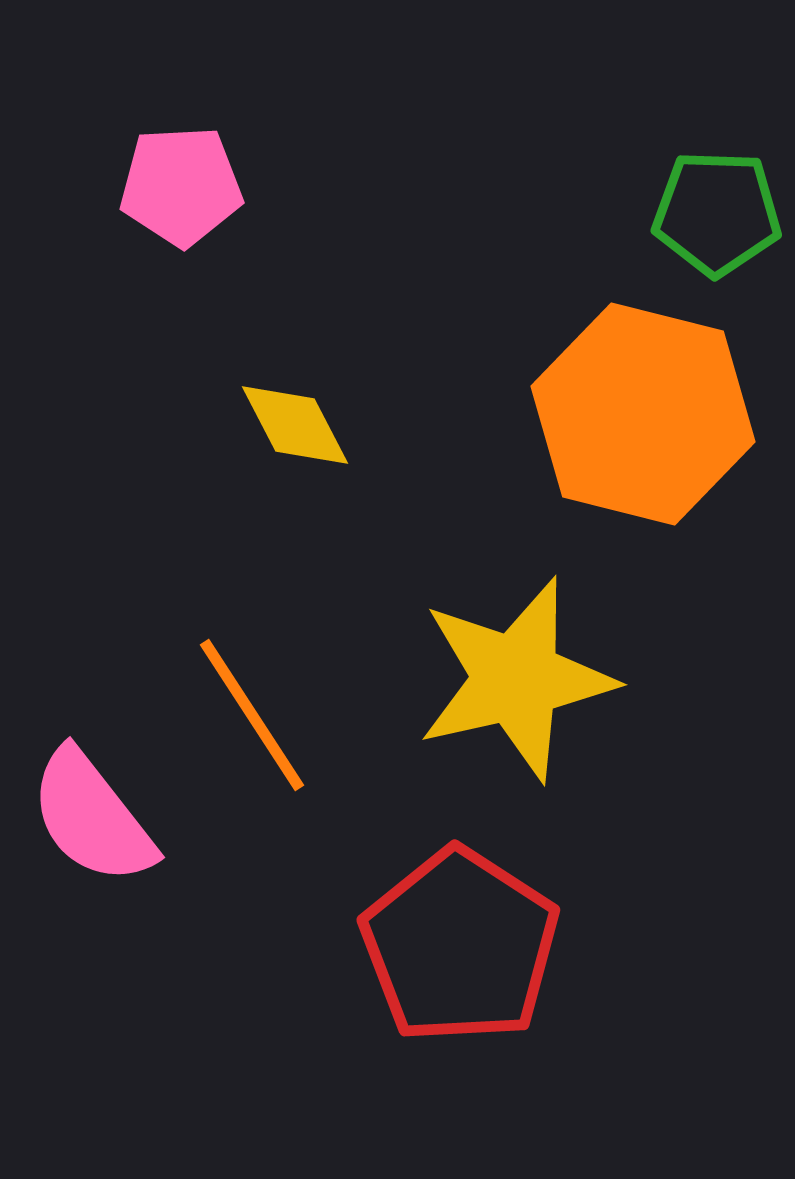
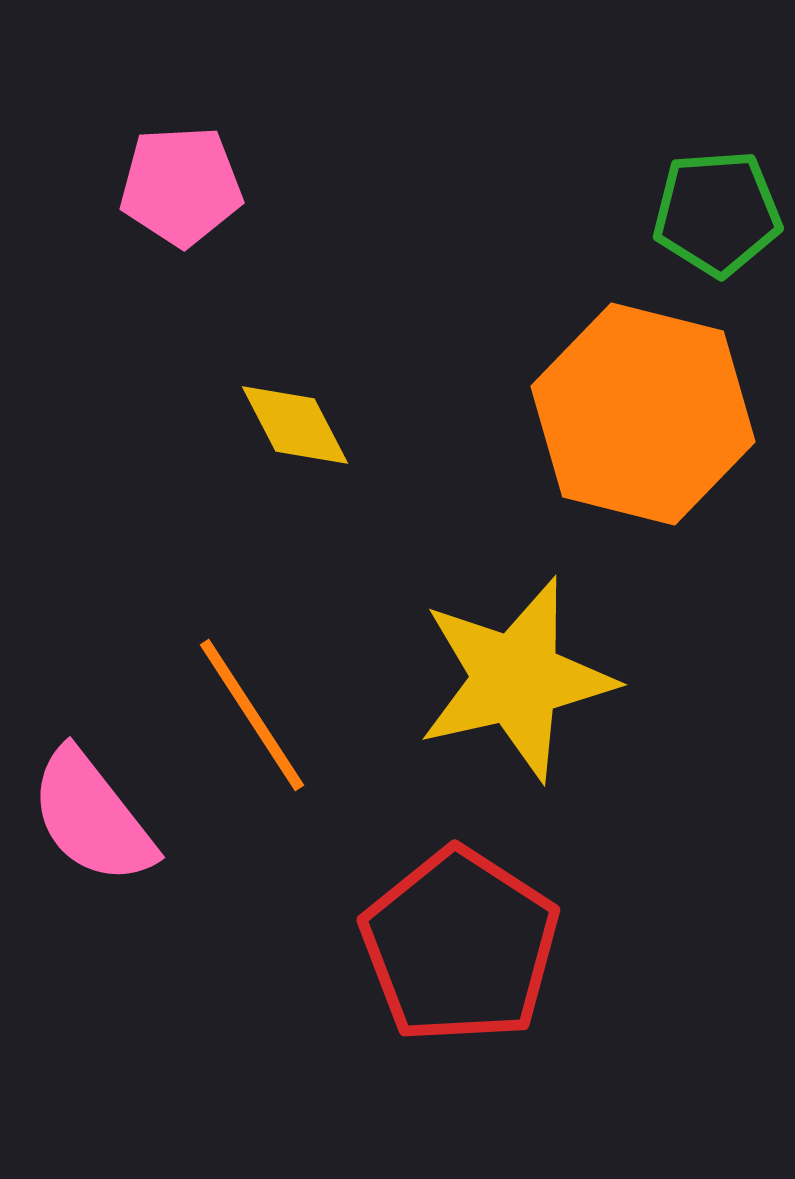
green pentagon: rotated 6 degrees counterclockwise
